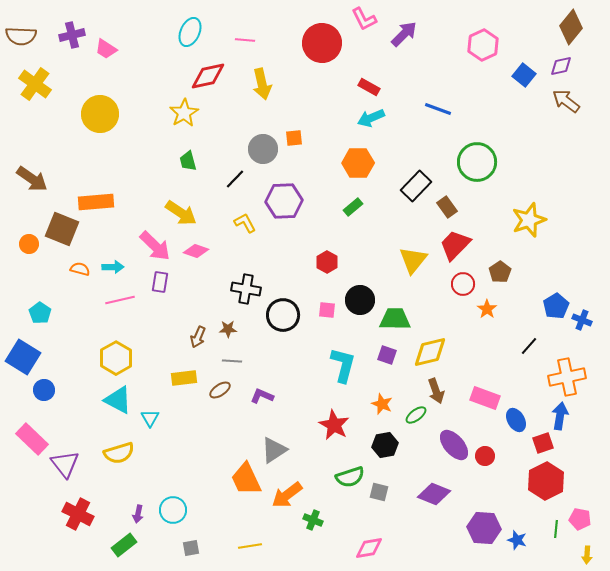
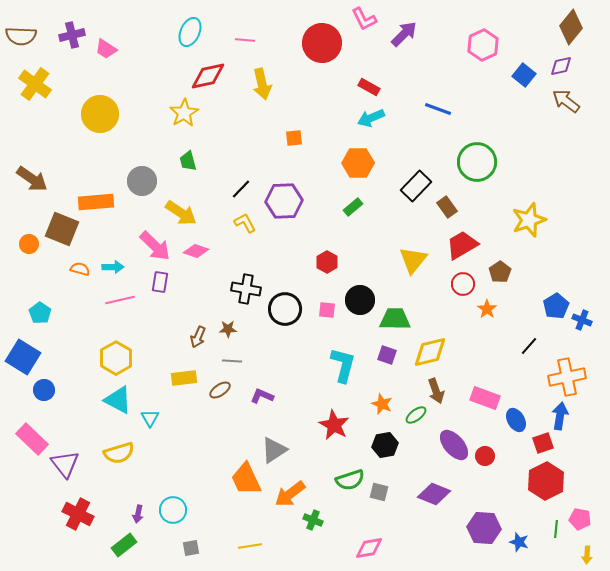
gray circle at (263, 149): moved 121 px left, 32 px down
black line at (235, 179): moved 6 px right, 10 px down
red trapezoid at (455, 245): moved 7 px right; rotated 16 degrees clockwise
black circle at (283, 315): moved 2 px right, 6 px up
green semicircle at (350, 477): moved 3 px down
orange arrow at (287, 495): moved 3 px right, 1 px up
blue star at (517, 540): moved 2 px right, 2 px down
